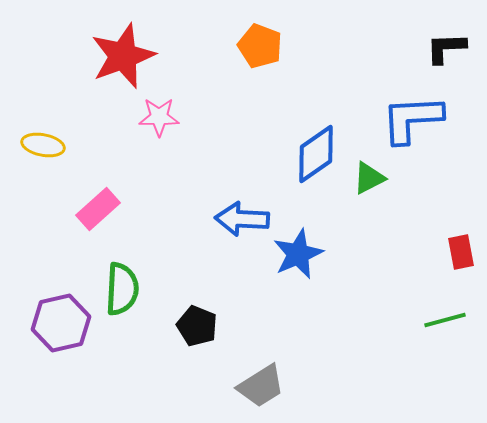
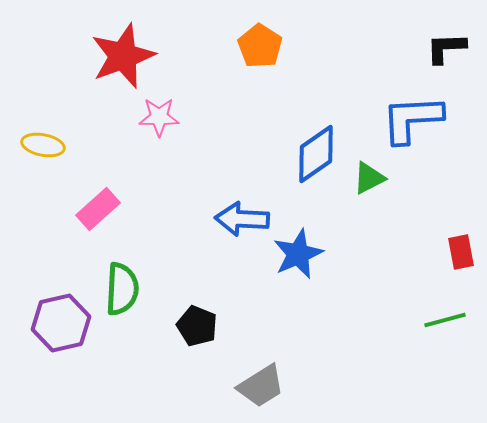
orange pentagon: rotated 12 degrees clockwise
